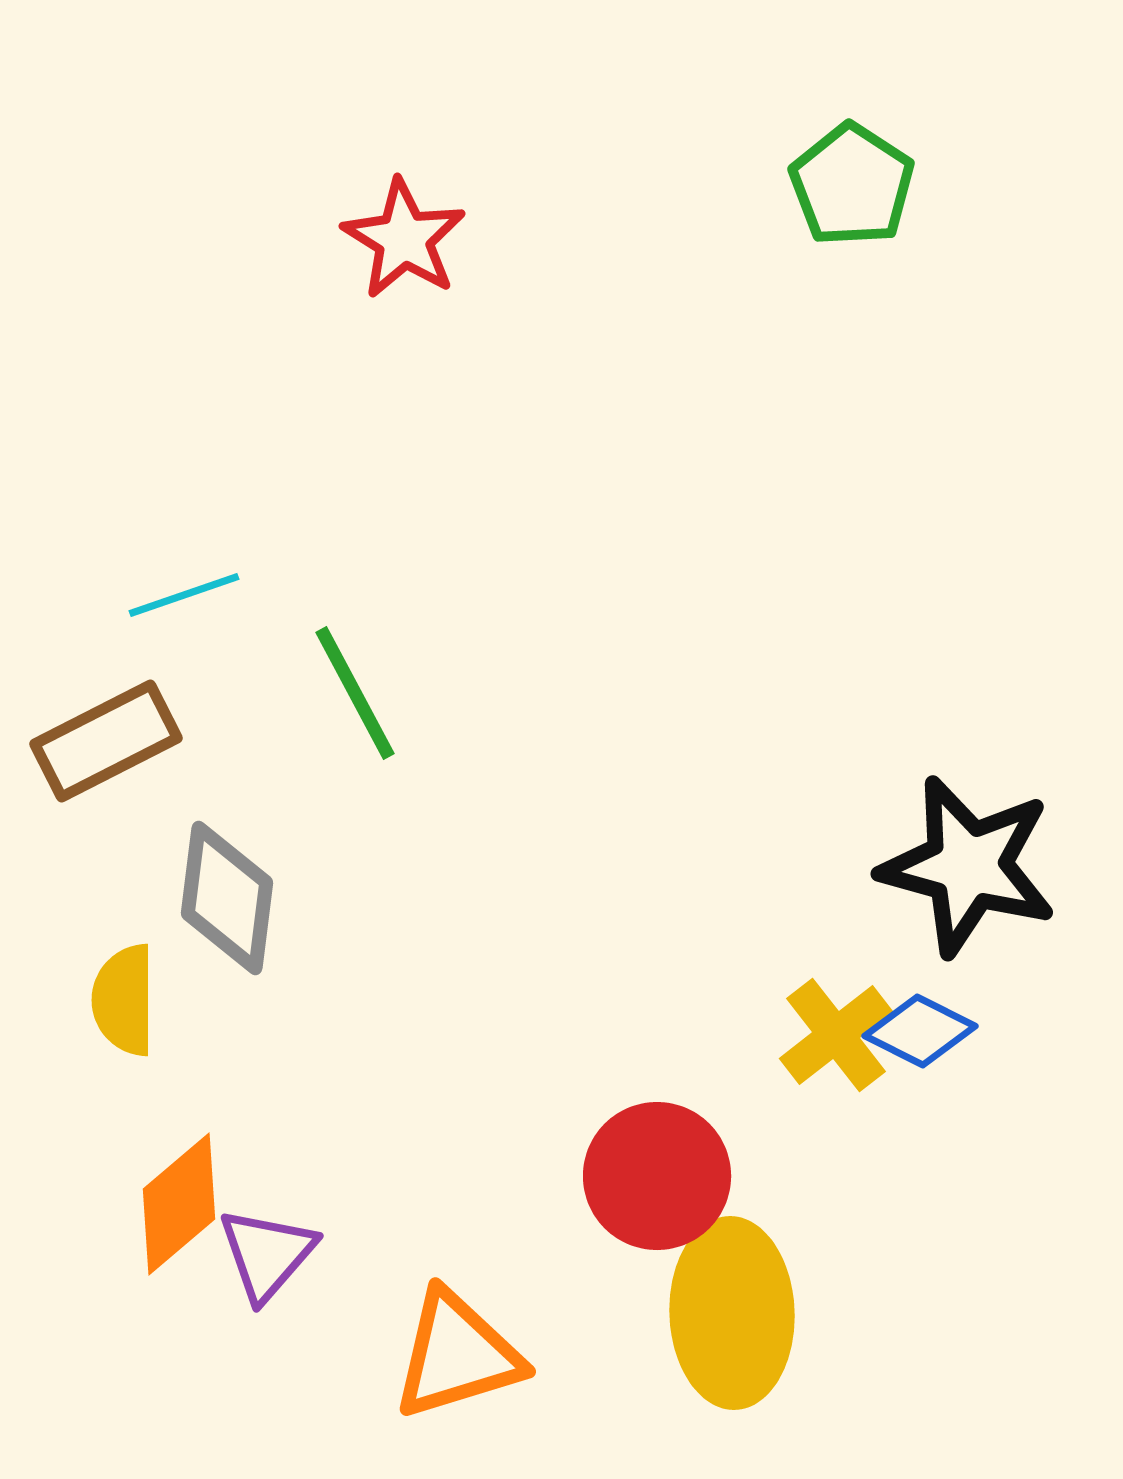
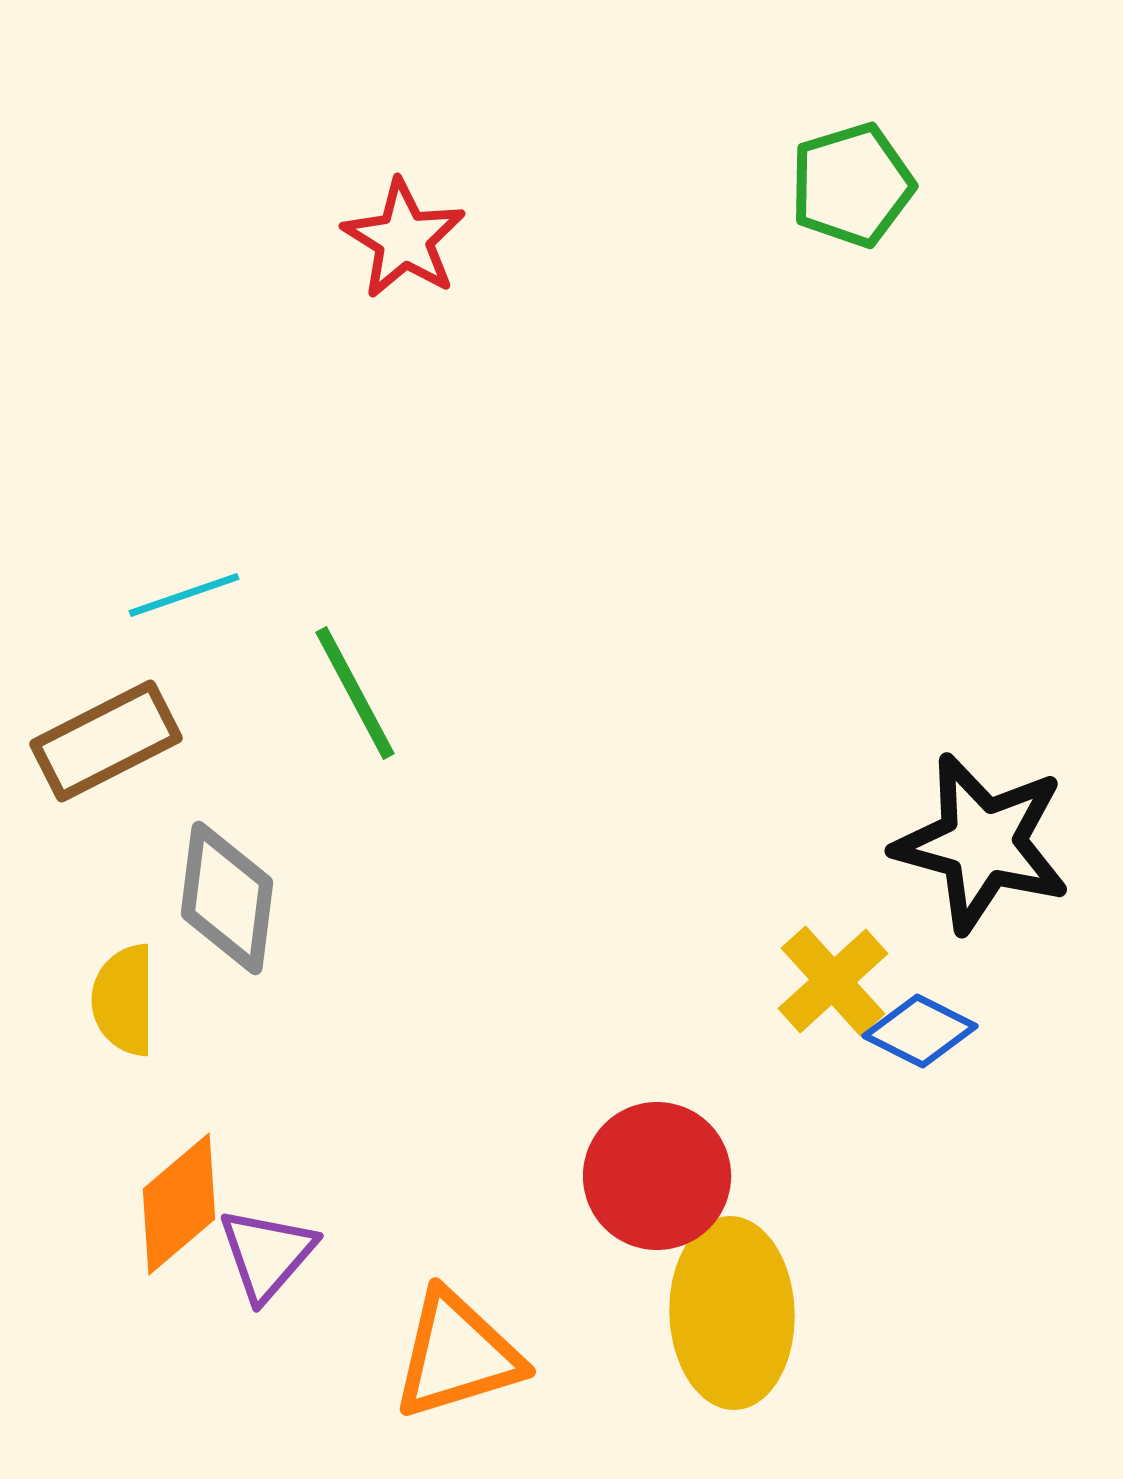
green pentagon: rotated 22 degrees clockwise
black star: moved 14 px right, 23 px up
yellow cross: moved 3 px left, 54 px up; rotated 4 degrees counterclockwise
